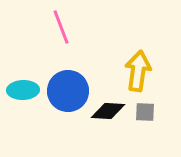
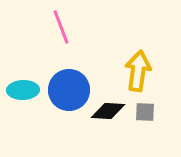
blue circle: moved 1 px right, 1 px up
